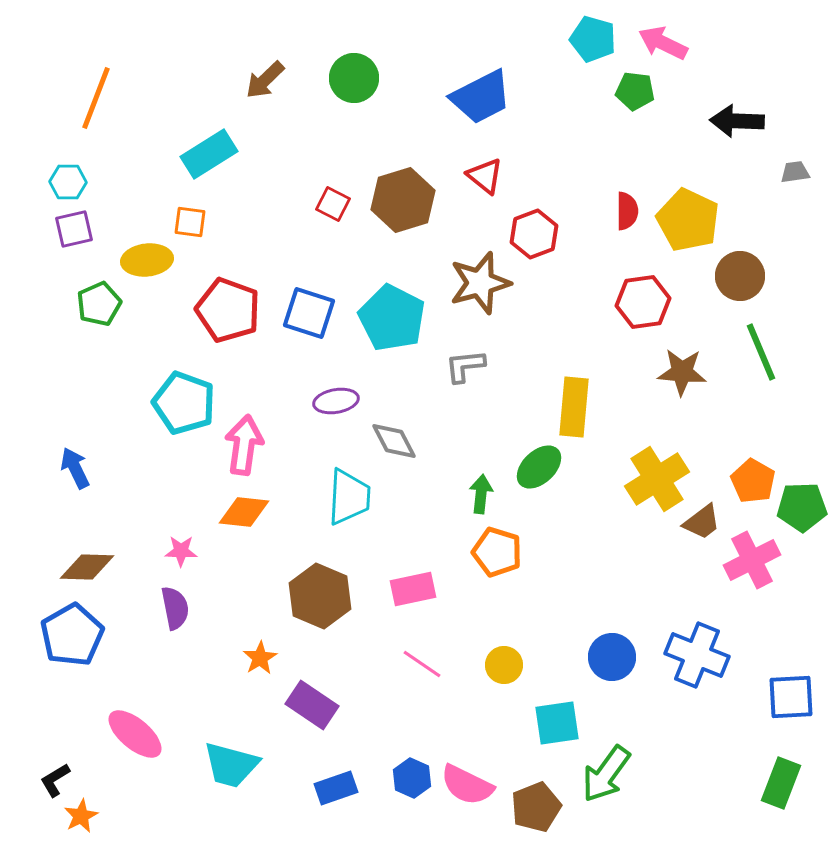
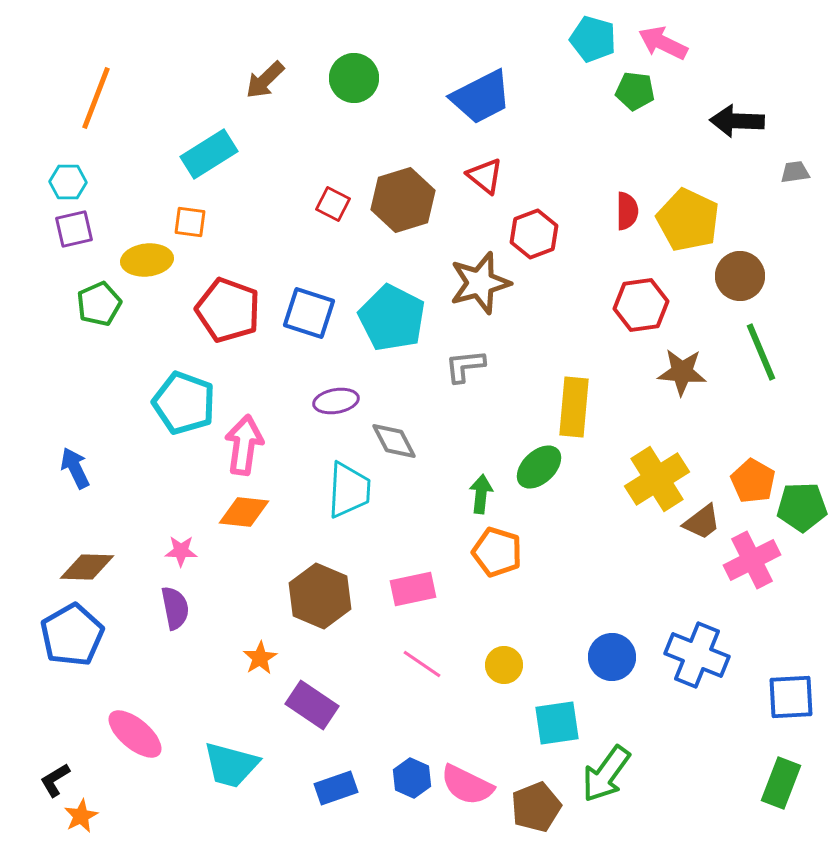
red hexagon at (643, 302): moved 2 px left, 3 px down
cyan trapezoid at (349, 497): moved 7 px up
